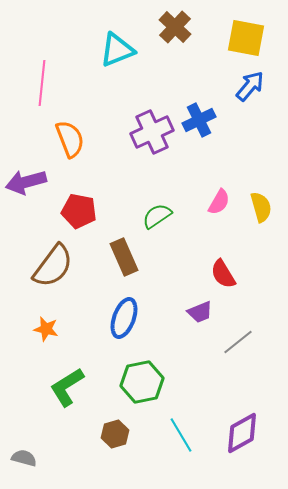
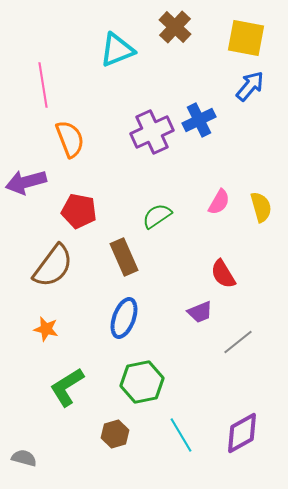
pink line: moved 1 px right, 2 px down; rotated 15 degrees counterclockwise
